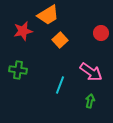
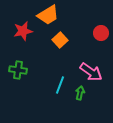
green arrow: moved 10 px left, 8 px up
